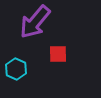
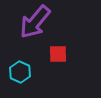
cyan hexagon: moved 4 px right, 3 px down
